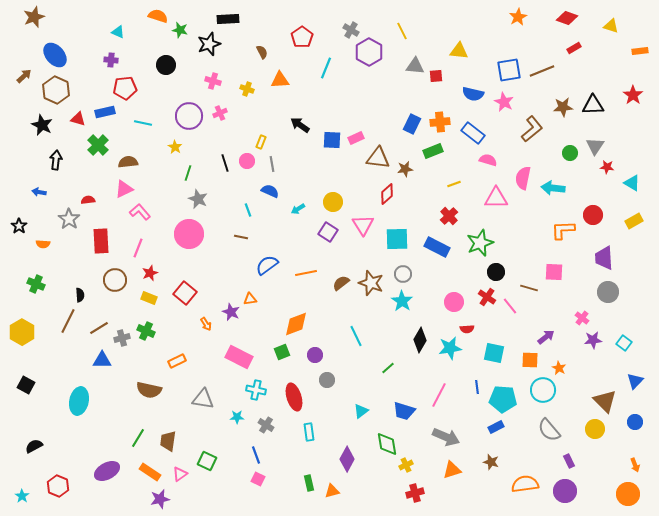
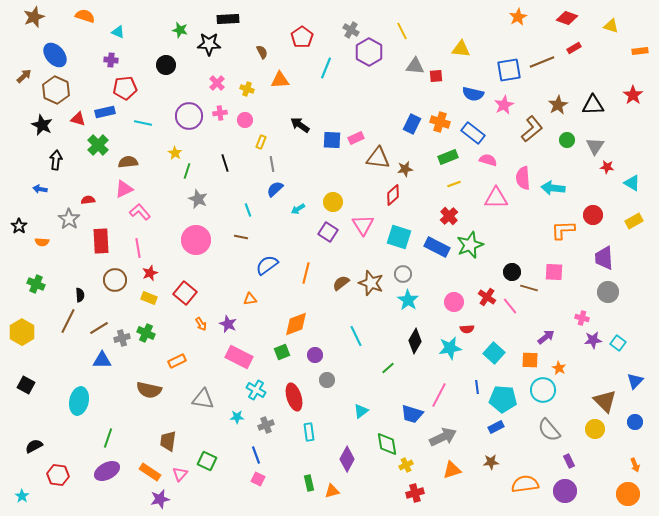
orange semicircle at (158, 16): moved 73 px left
black star at (209, 44): rotated 20 degrees clockwise
yellow triangle at (459, 51): moved 2 px right, 2 px up
brown line at (542, 71): moved 9 px up
pink cross at (213, 81): moved 4 px right, 2 px down; rotated 28 degrees clockwise
pink star at (504, 102): moved 3 px down; rotated 18 degrees clockwise
brown star at (563, 107): moved 5 px left, 2 px up; rotated 24 degrees counterclockwise
pink cross at (220, 113): rotated 16 degrees clockwise
orange cross at (440, 122): rotated 24 degrees clockwise
yellow star at (175, 147): moved 6 px down
green rectangle at (433, 151): moved 15 px right, 6 px down
green circle at (570, 153): moved 3 px left, 13 px up
pink circle at (247, 161): moved 2 px left, 41 px up
green line at (188, 173): moved 1 px left, 2 px up
pink semicircle at (523, 178): rotated 15 degrees counterclockwise
blue semicircle at (270, 191): moved 5 px right, 2 px up; rotated 66 degrees counterclockwise
blue arrow at (39, 192): moved 1 px right, 3 px up
red diamond at (387, 194): moved 6 px right, 1 px down
pink circle at (189, 234): moved 7 px right, 6 px down
cyan square at (397, 239): moved 2 px right, 2 px up; rotated 20 degrees clockwise
green star at (480, 243): moved 10 px left, 2 px down
orange semicircle at (43, 244): moved 1 px left, 2 px up
pink line at (138, 248): rotated 30 degrees counterclockwise
black circle at (496, 272): moved 16 px right
orange line at (306, 273): rotated 65 degrees counterclockwise
cyan star at (402, 301): moved 6 px right, 1 px up
purple star at (231, 312): moved 3 px left, 12 px down
pink cross at (582, 318): rotated 24 degrees counterclockwise
orange arrow at (206, 324): moved 5 px left
green cross at (146, 331): moved 2 px down
black diamond at (420, 340): moved 5 px left, 1 px down
cyan square at (624, 343): moved 6 px left
cyan square at (494, 353): rotated 30 degrees clockwise
cyan cross at (256, 390): rotated 18 degrees clockwise
blue trapezoid at (404, 411): moved 8 px right, 3 px down
gray cross at (266, 425): rotated 35 degrees clockwise
gray arrow at (446, 437): moved 3 px left; rotated 48 degrees counterclockwise
green line at (138, 438): moved 30 px left; rotated 12 degrees counterclockwise
brown star at (491, 462): rotated 21 degrees counterclockwise
pink triangle at (180, 474): rotated 14 degrees counterclockwise
red hexagon at (58, 486): moved 11 px up; rotated 15 degrees counterclockwise
